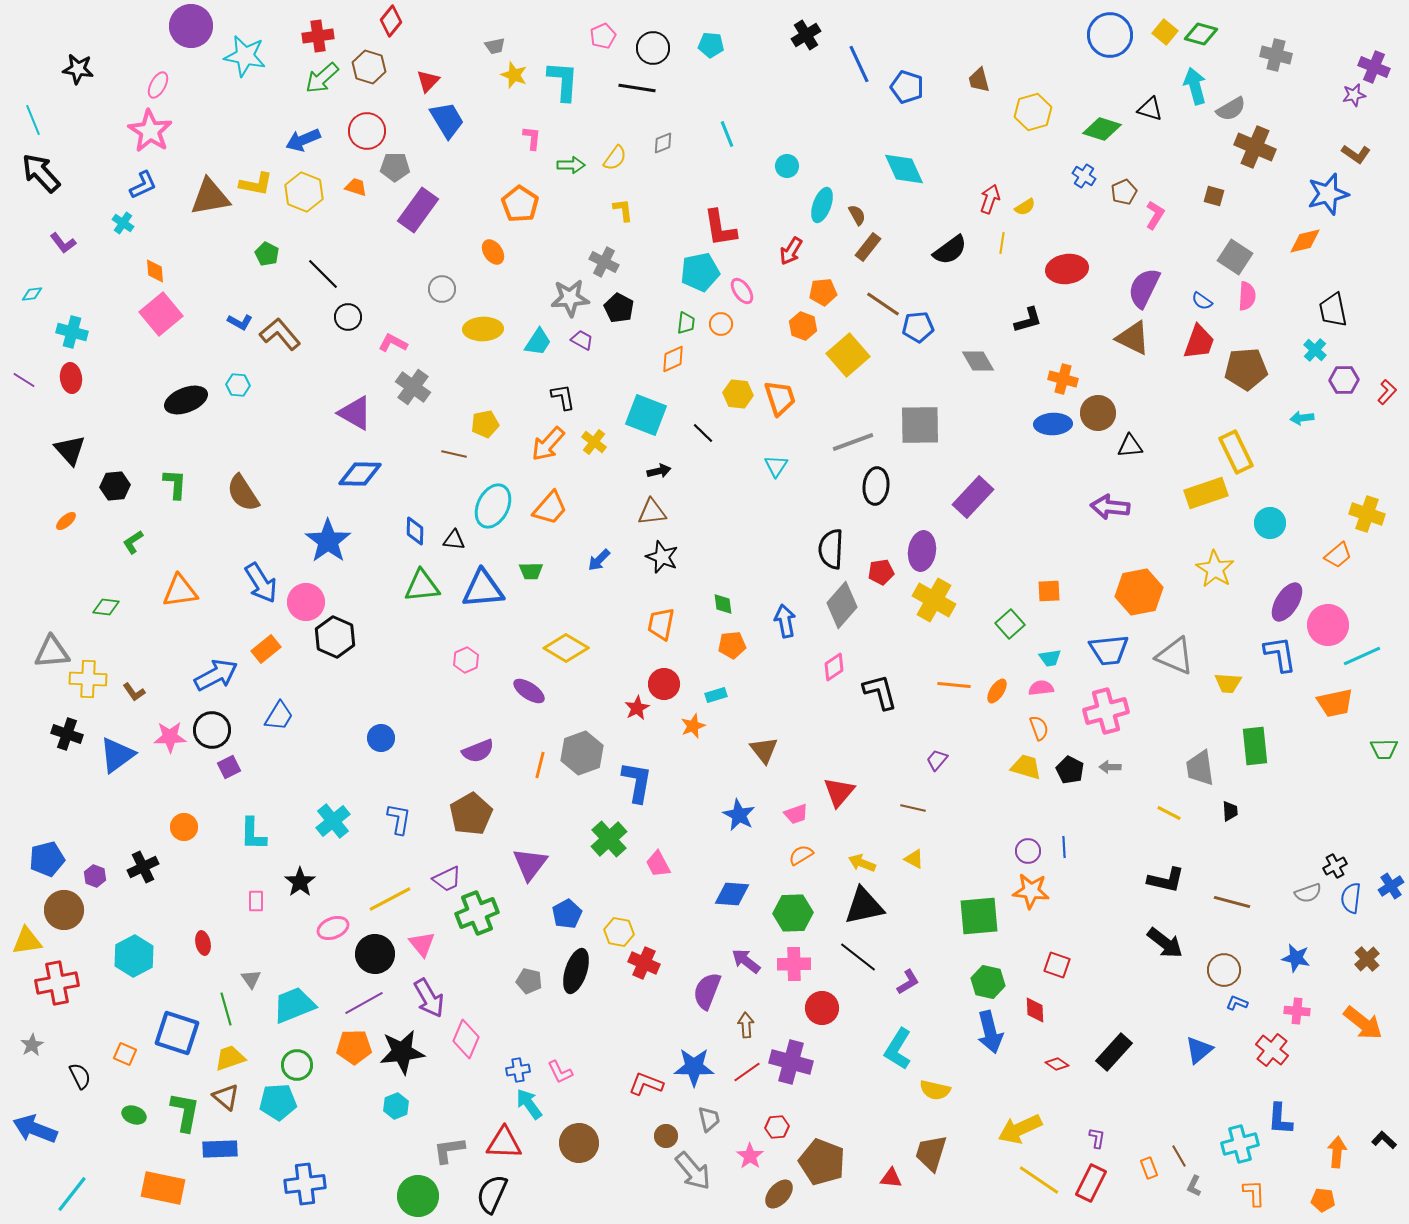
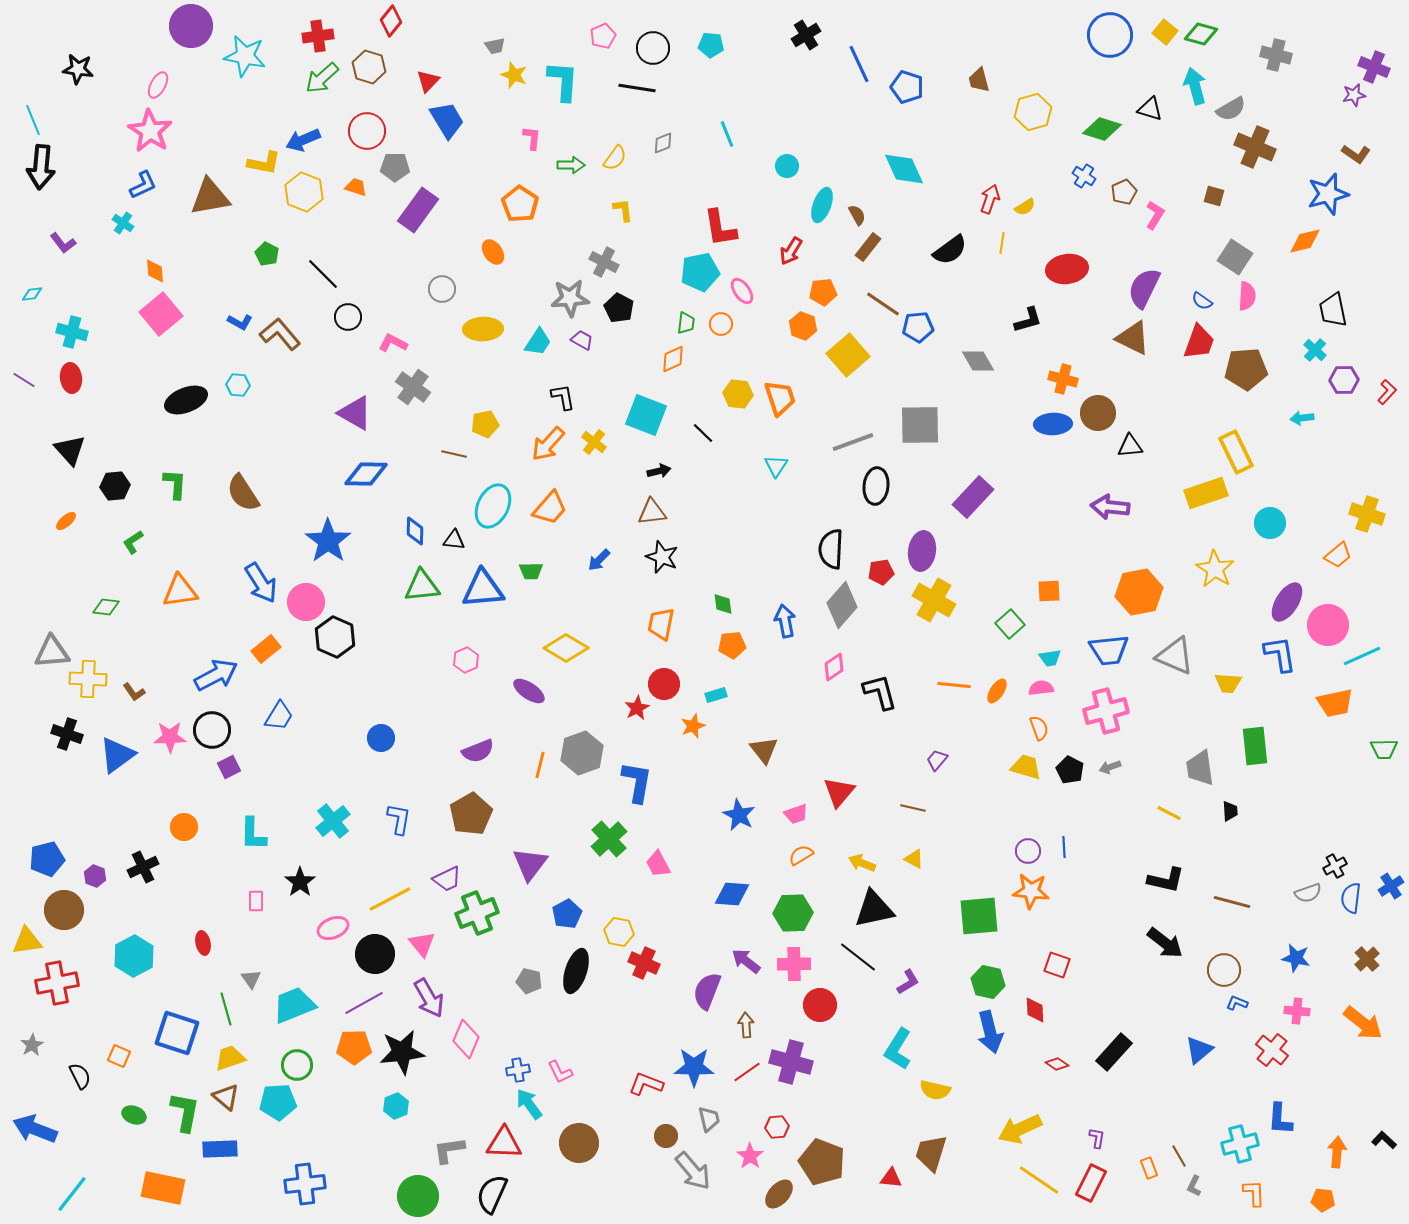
black arrow at (41, 173): moved 6 px up; rotated 132 degrees counterclockwise
yellow L-shape at (256, 184): moved 8 px right, 21 px up
blue diamond at (360, 474): moved 6 px right
gray arrow at (1110, 767): rotated 20 degrees counterclockwise
black triangle at (864, 906): moved 10 px right, 3 px down
red circle at (822, 1008): moved 2 px left, 3 px up
orange square at (125, 1054): moved 6 px left, 2 px down
